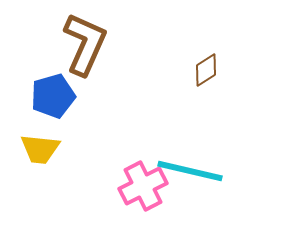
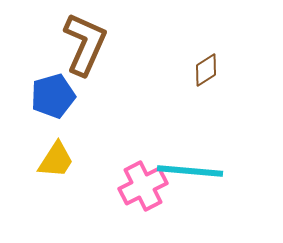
yellow trapezoid: moved 16 px right, 11 px down; rotated 63 degrees counterclockwise
cyan line: rotated 8 degrees counterclockwise
